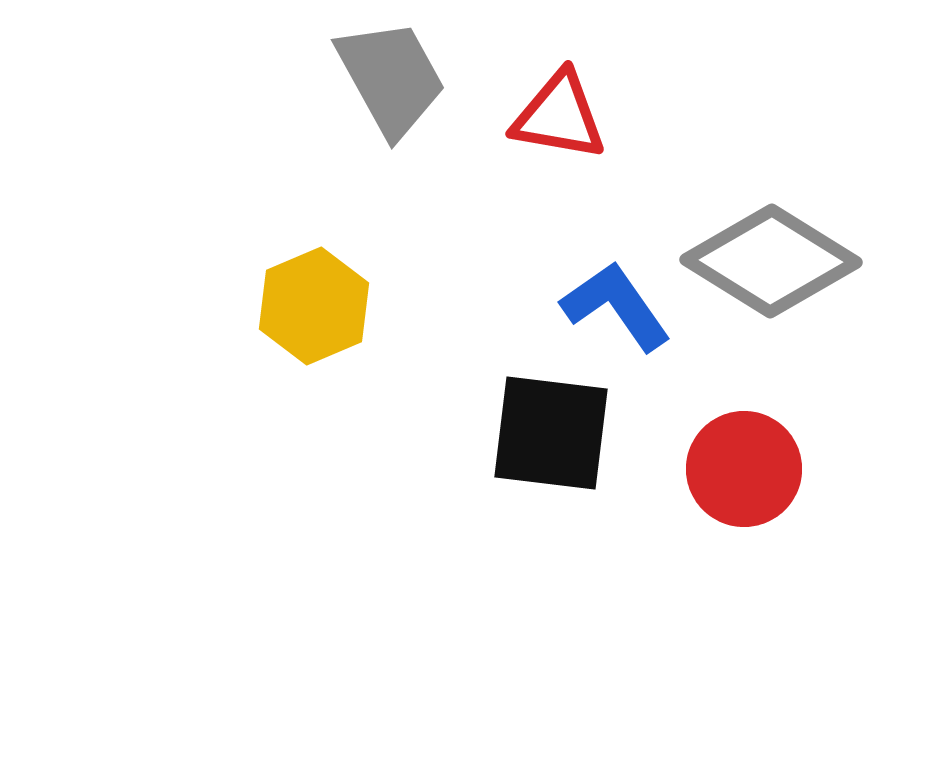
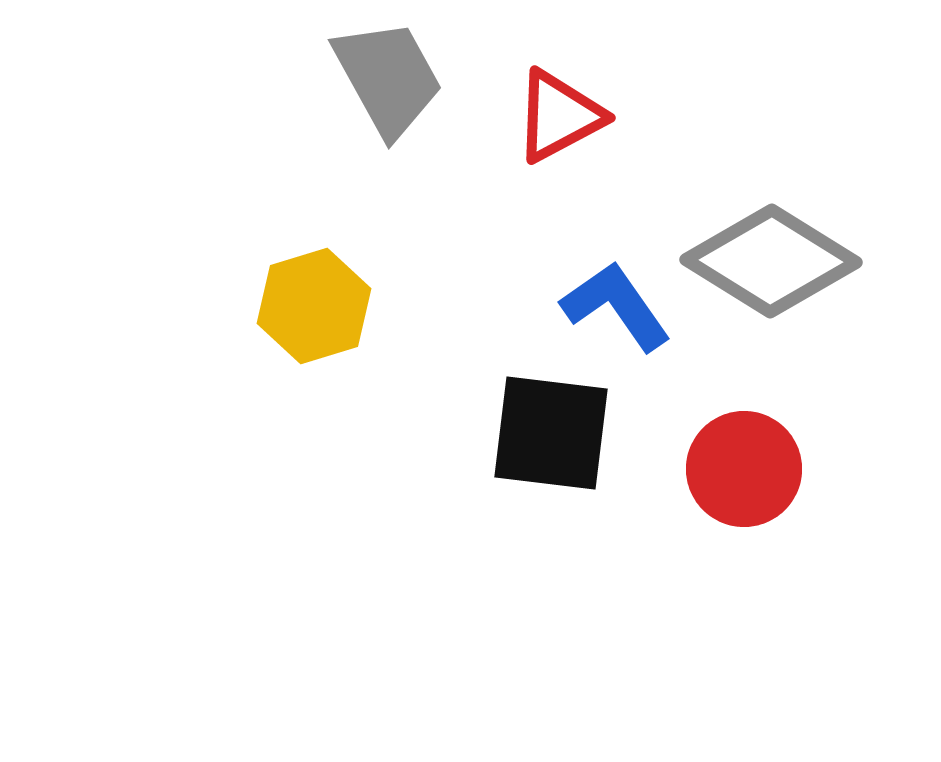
gray trapezoid: moved 3 px left
red triangle: rotated 38 degrees counterclockwise
yellow hexagon: rotated 6 degrees clockwise
